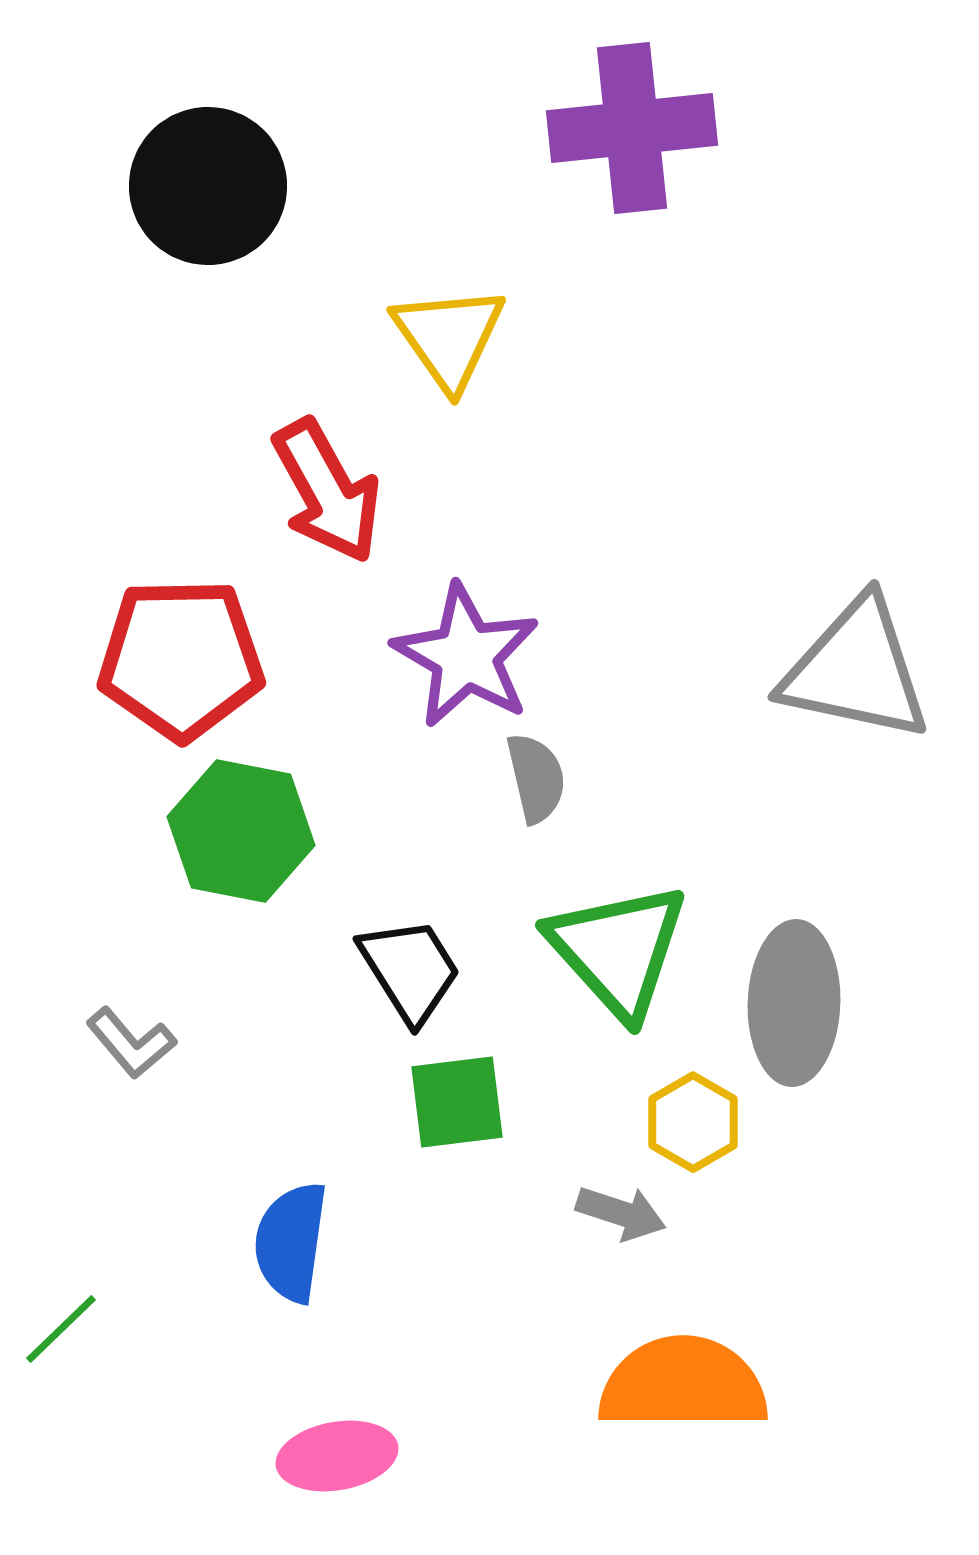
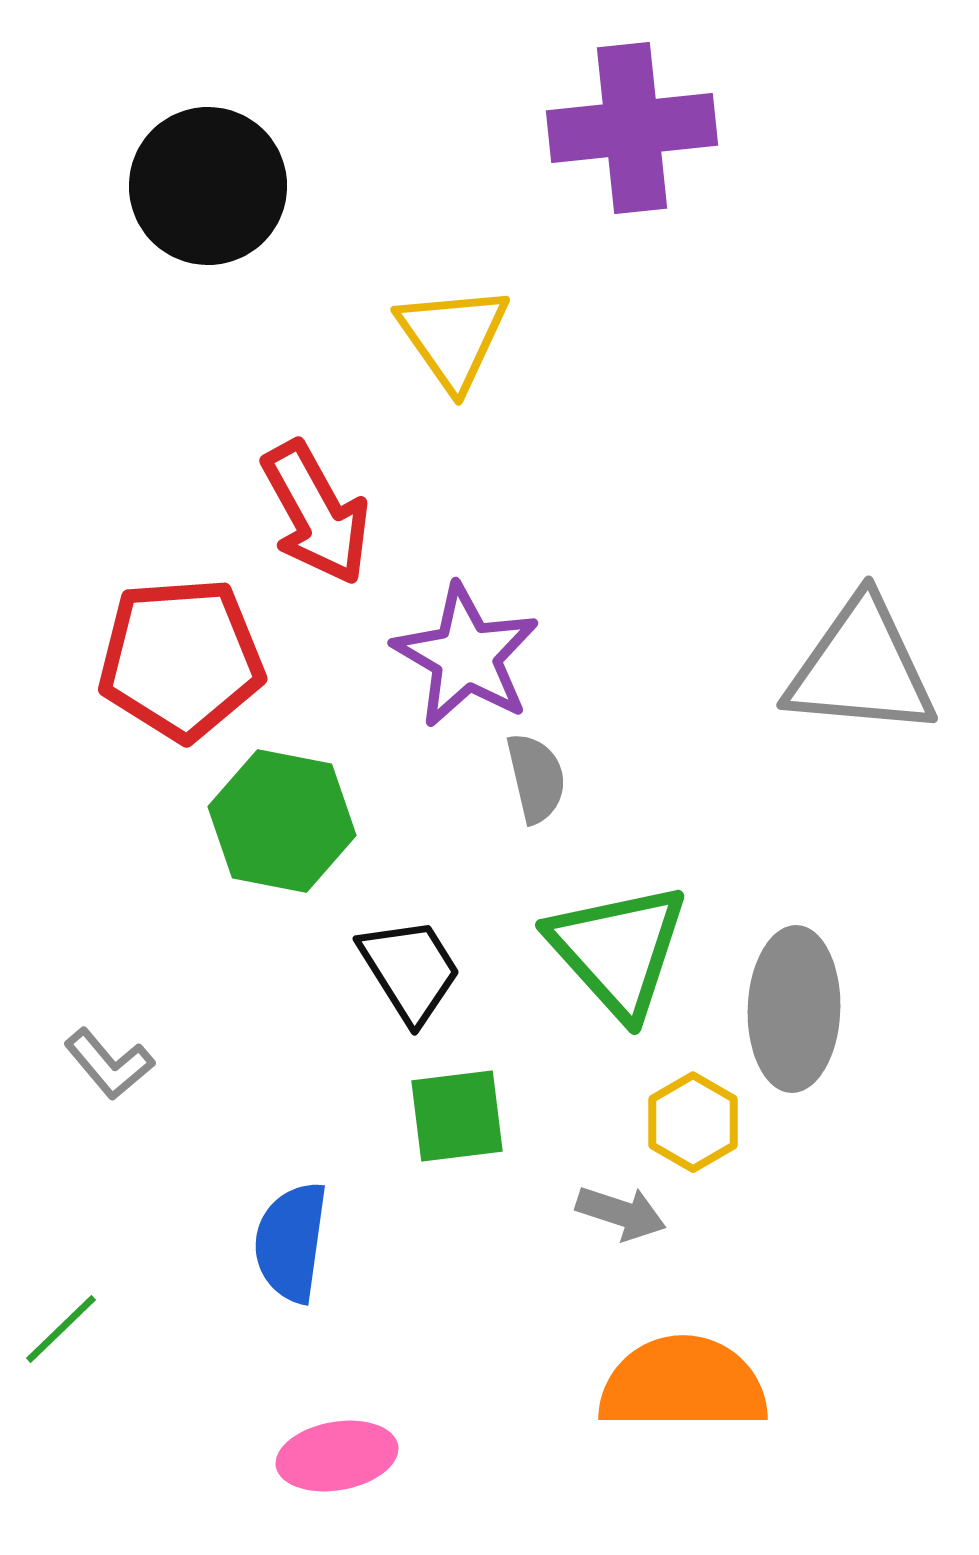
yellow triangle: moved 4 px right
red arrow: moved 11 px left, 22 px down
red pentagon: rotated 3 degrees counterclockwise
gray triangle: moved 5 px right, 2 px up; rotated 7 degrees counterclockwise
green hexagon: moved 41 px right, 10 px up
gray ellipse: moved 6 px down
gray L-shape: moved 22 px left, 21 px down
green square: moved 14 px down
